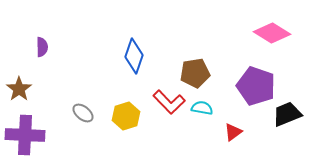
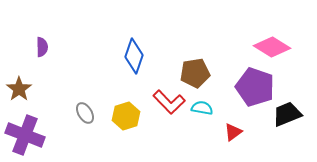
pink diamond: moved 14 px down
purple pentagon: moved 1 px left, 1 px down
gray ellipse: moved 2 px right; rotated 20 degrees clockwise
purple cross: rotated 18 degrees clockwise
